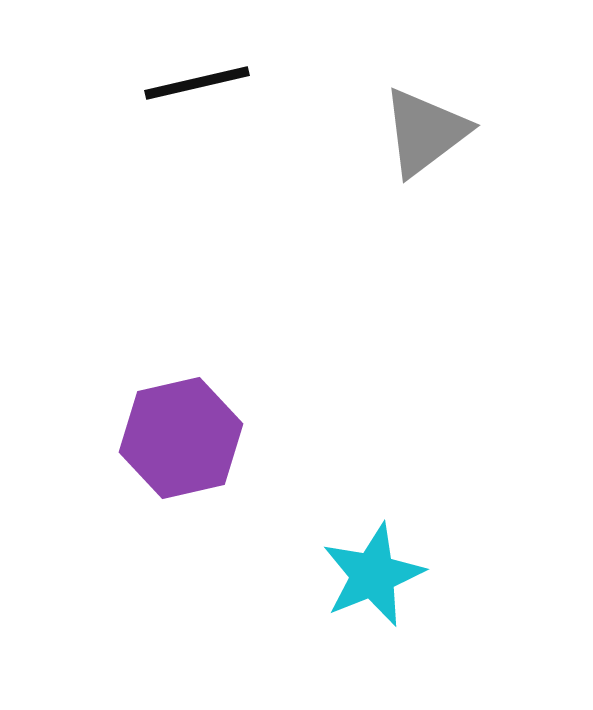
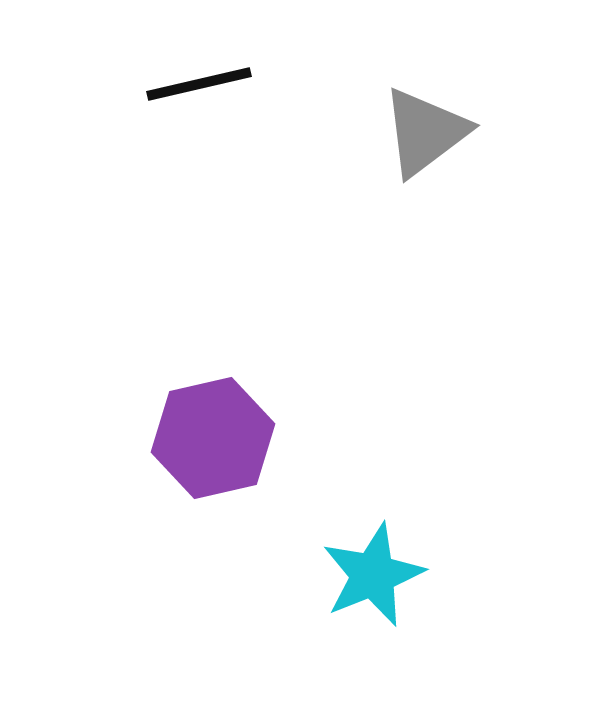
black line: moved 2 px right, 1 px down
purple hexagon: moved 32 px right
